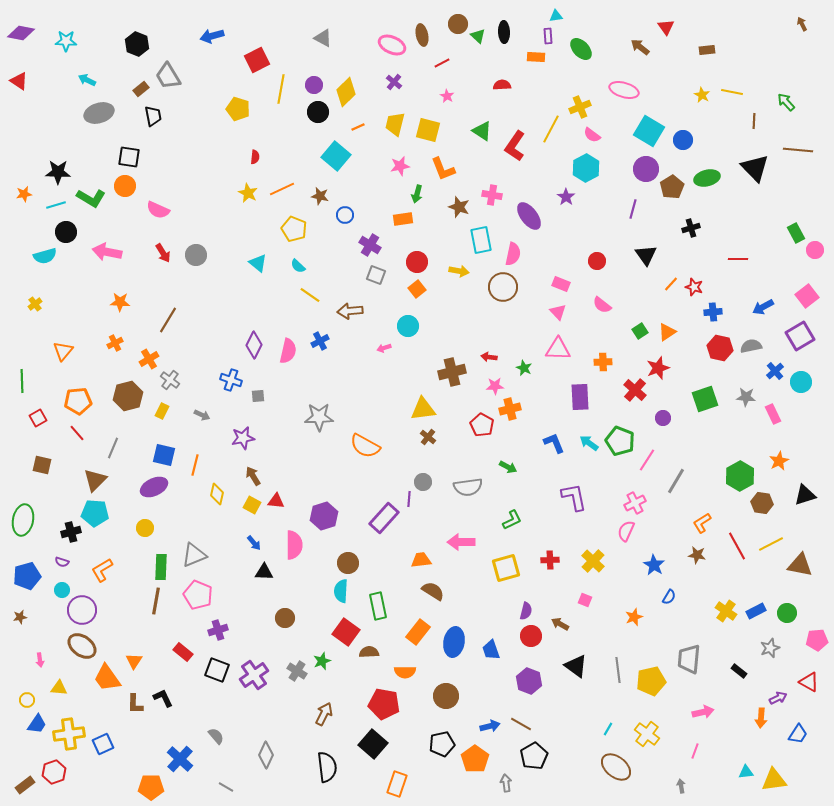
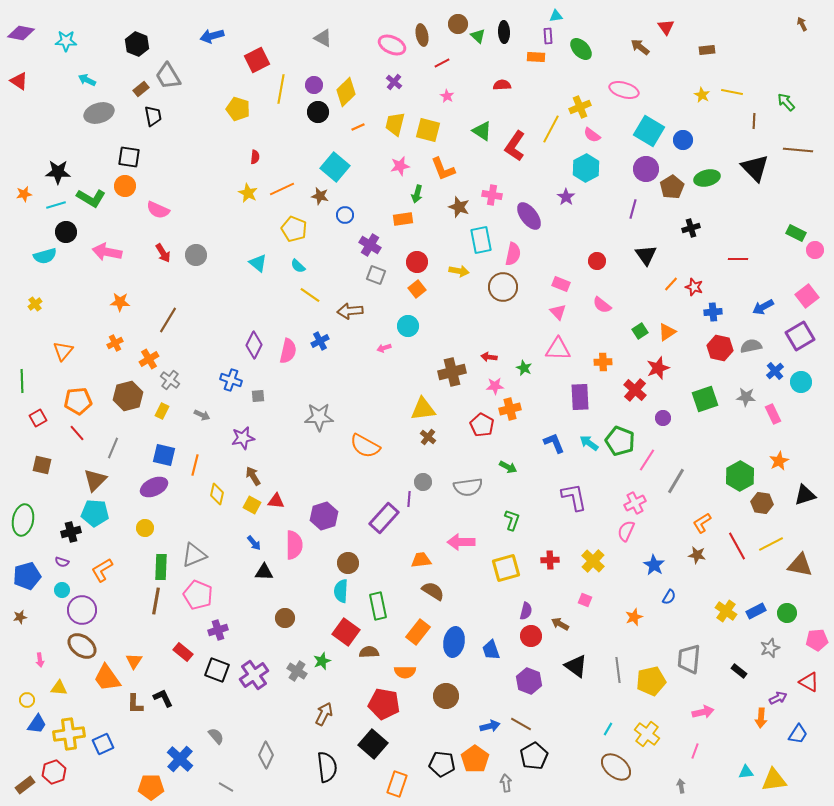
cyan square at (336, 156): moved 1 px left, 11 px down
green rectangle at (796, 233): rotated 36 degrees counterclockwise
green L-shape at (512, 520): rotated 45 degrees counterclockwise
black pentagon at (442, 744): moved 20 px down; rotated 20 degrees clockwise
